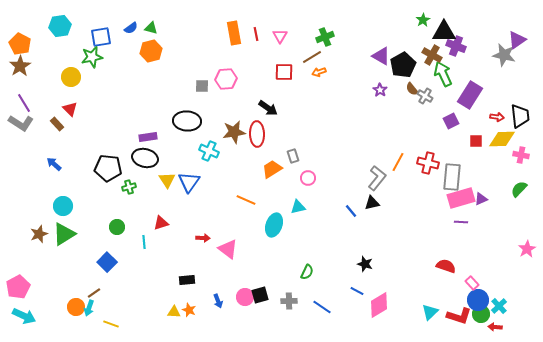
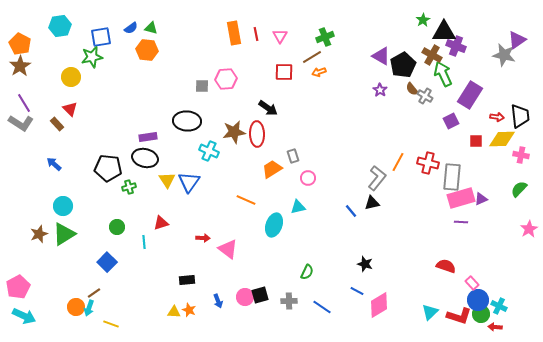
orange hexagon at (151, 51): moved 4 px left, 1 px up; rotated 20 degrees clockwise
pink star at (527, 249): moved 2 px right, 20 px up
cyan cross at (499, 306): rotated 21 degrees counterclockwise
